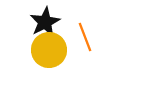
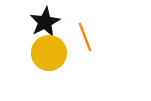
yellow circle: moved 3 px down
